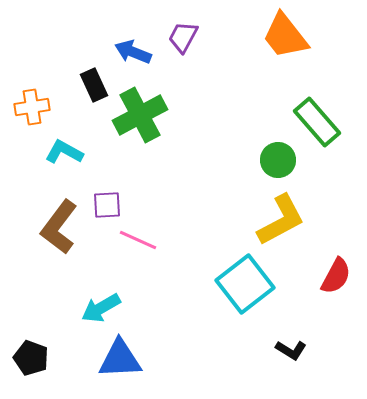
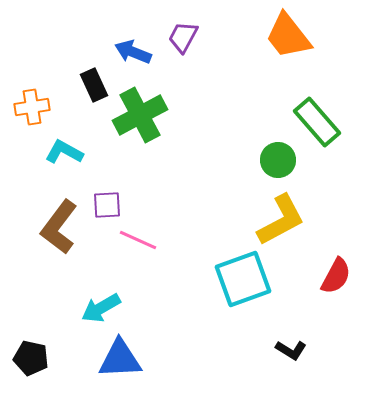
orange trapezoid: moved 3 px right
cyan square: moved 2 px left, 5 px up; rotated 18 degrees clockwise
black pentagon: rotated 8 degrees counterclockwise
